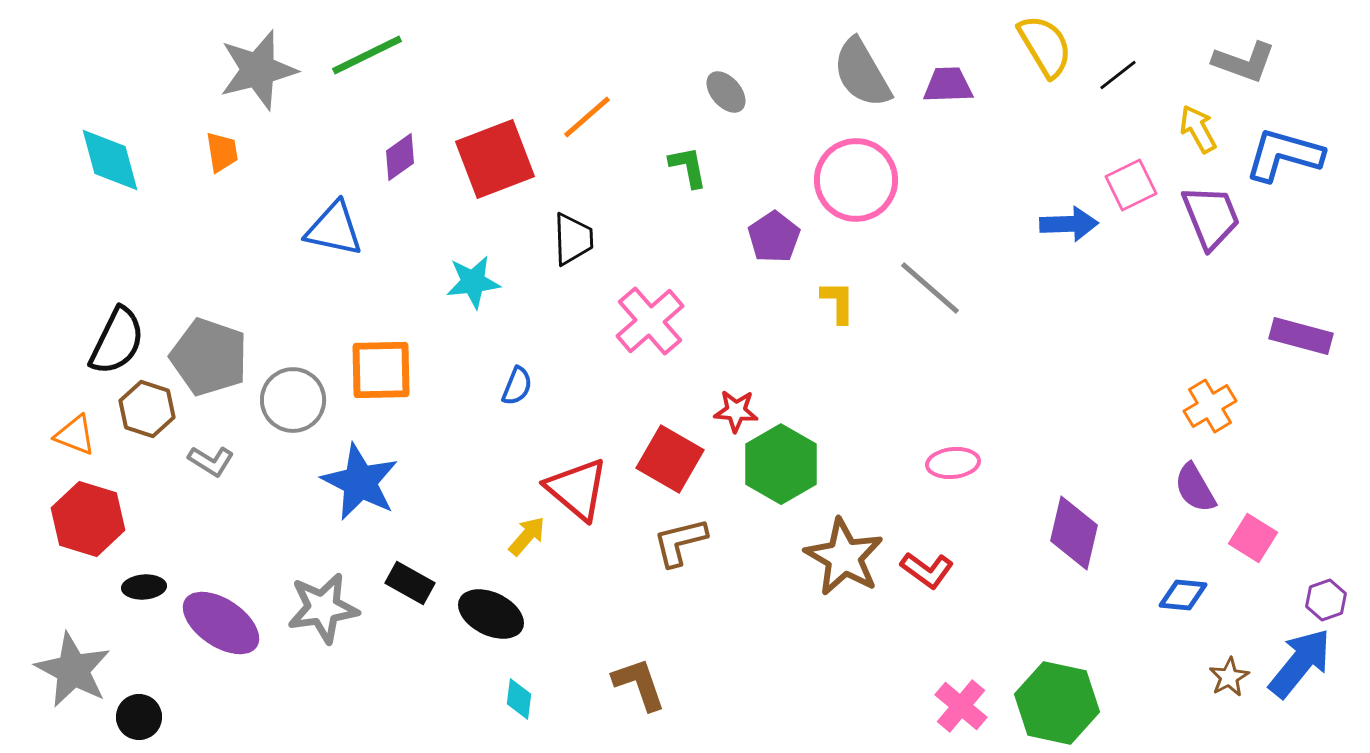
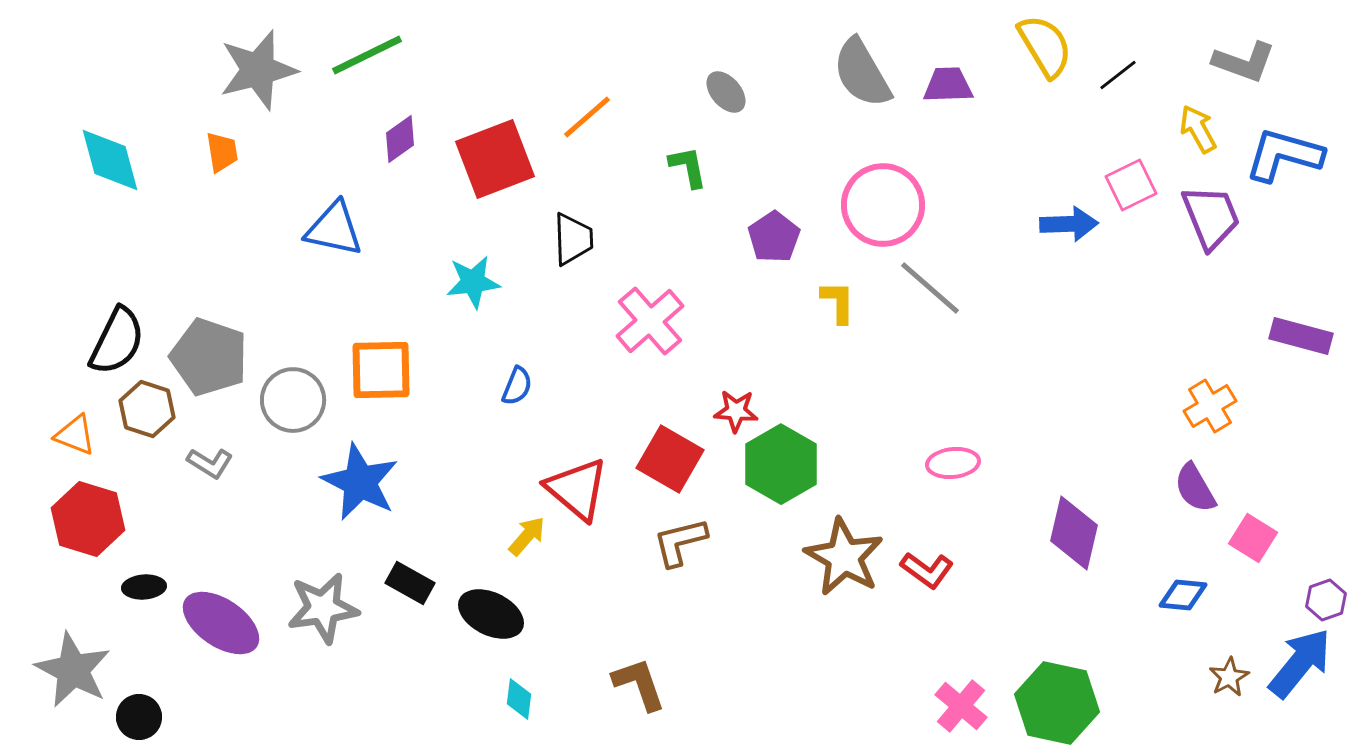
purple diamond at (400, 157): moved 18 px up
pink circle at (856, 180): moved 27 px right, 25 px down
gray L-shape at (211, 461): moved 1 px left, 2 px down
